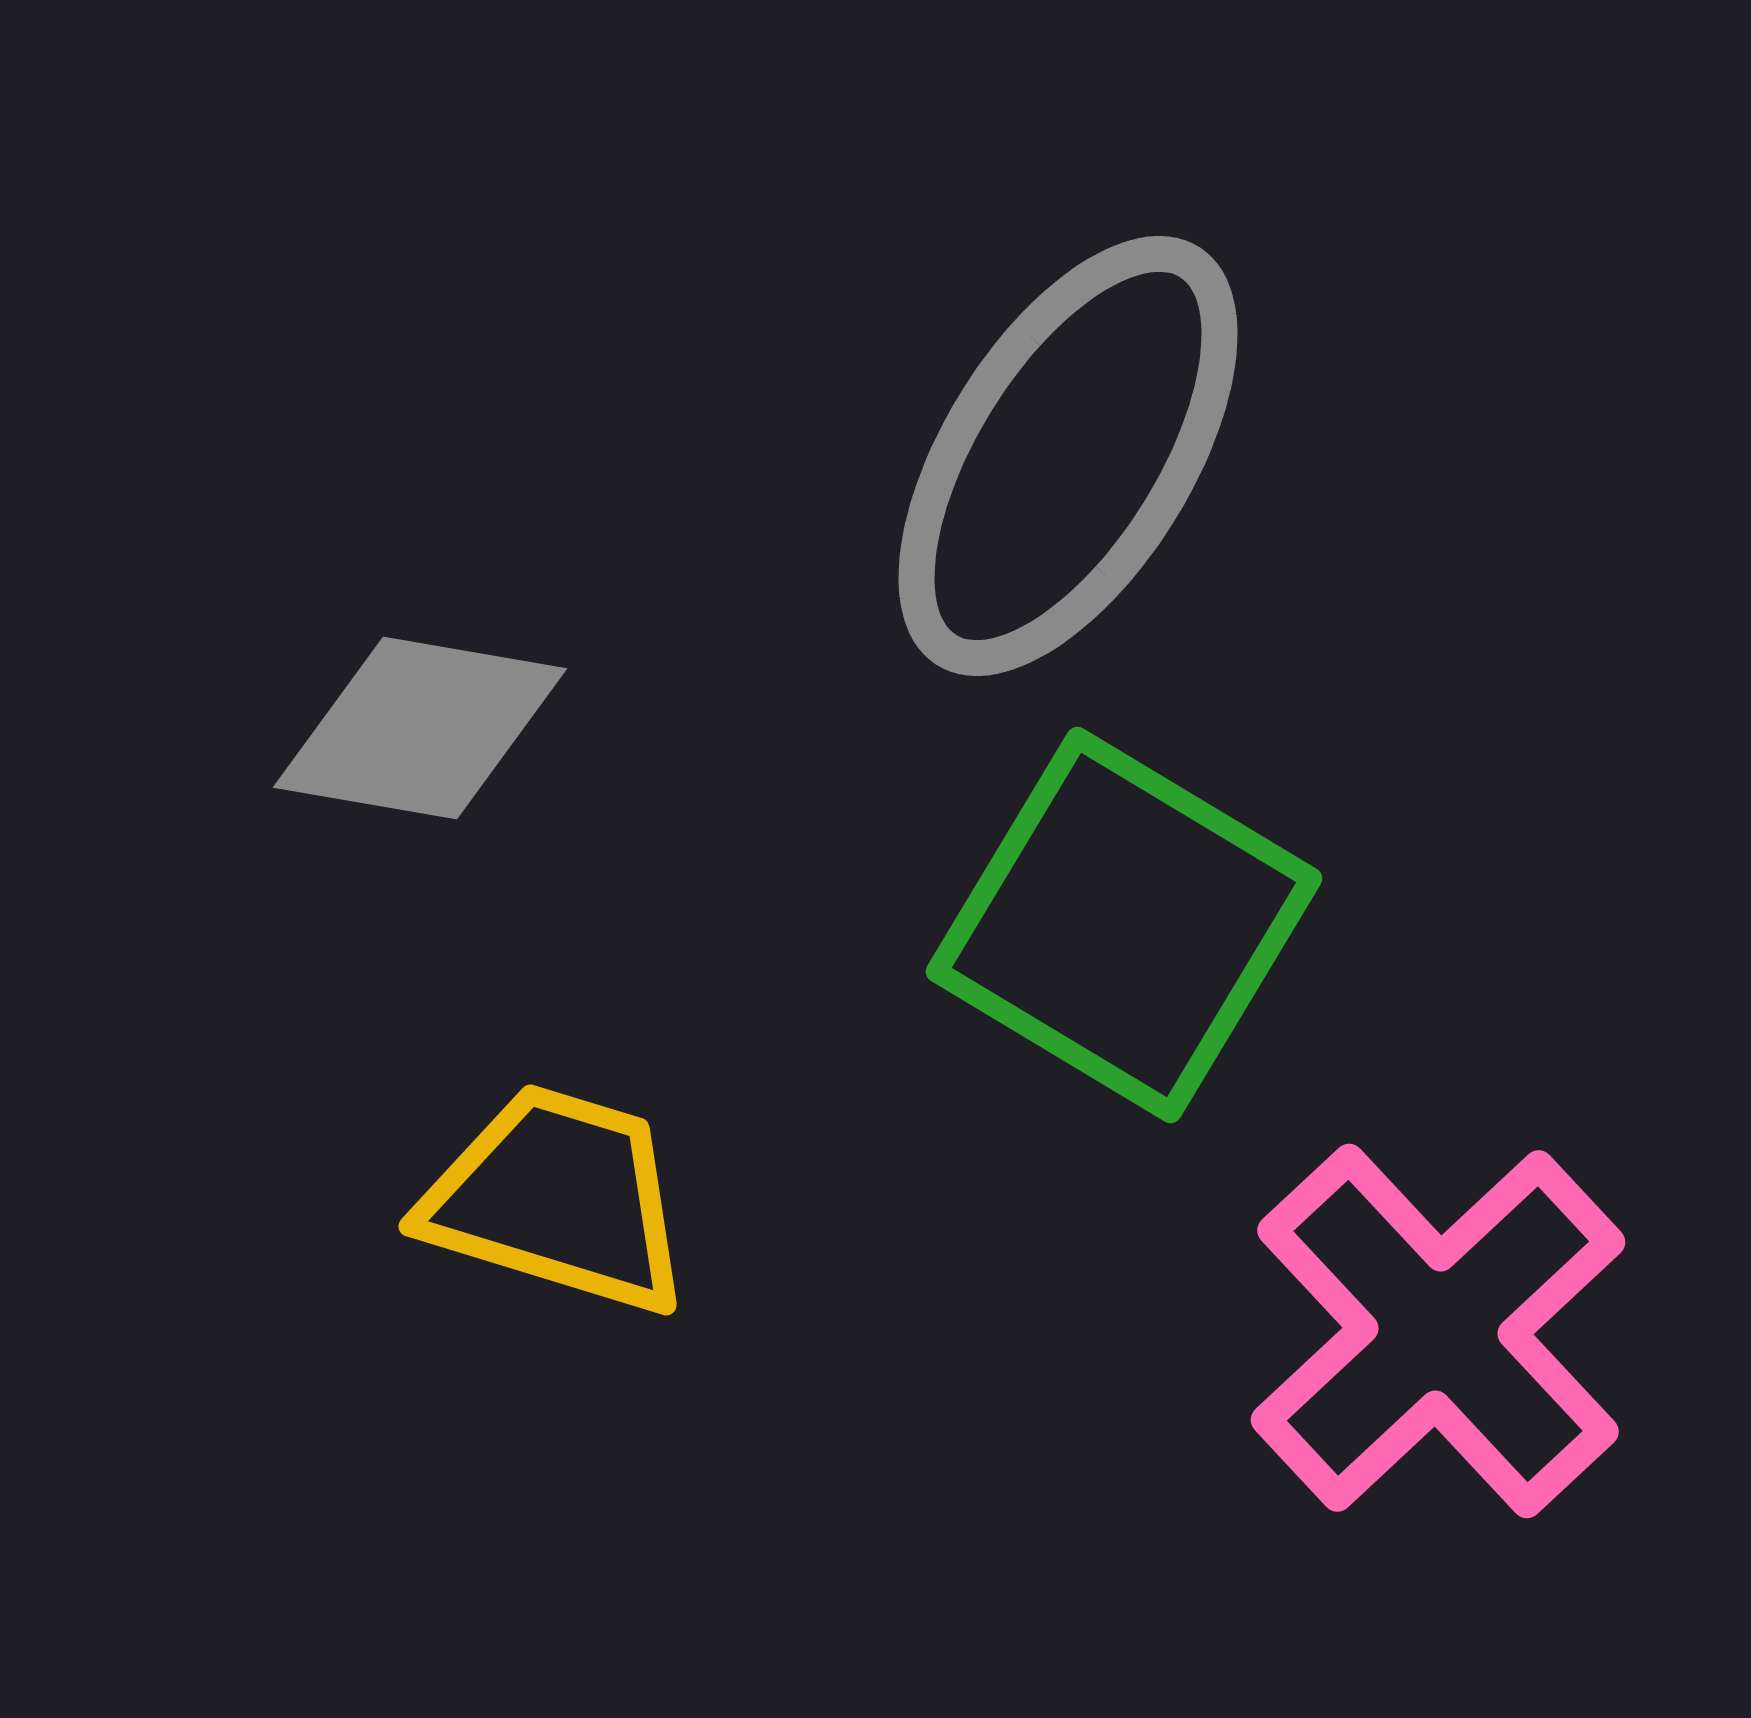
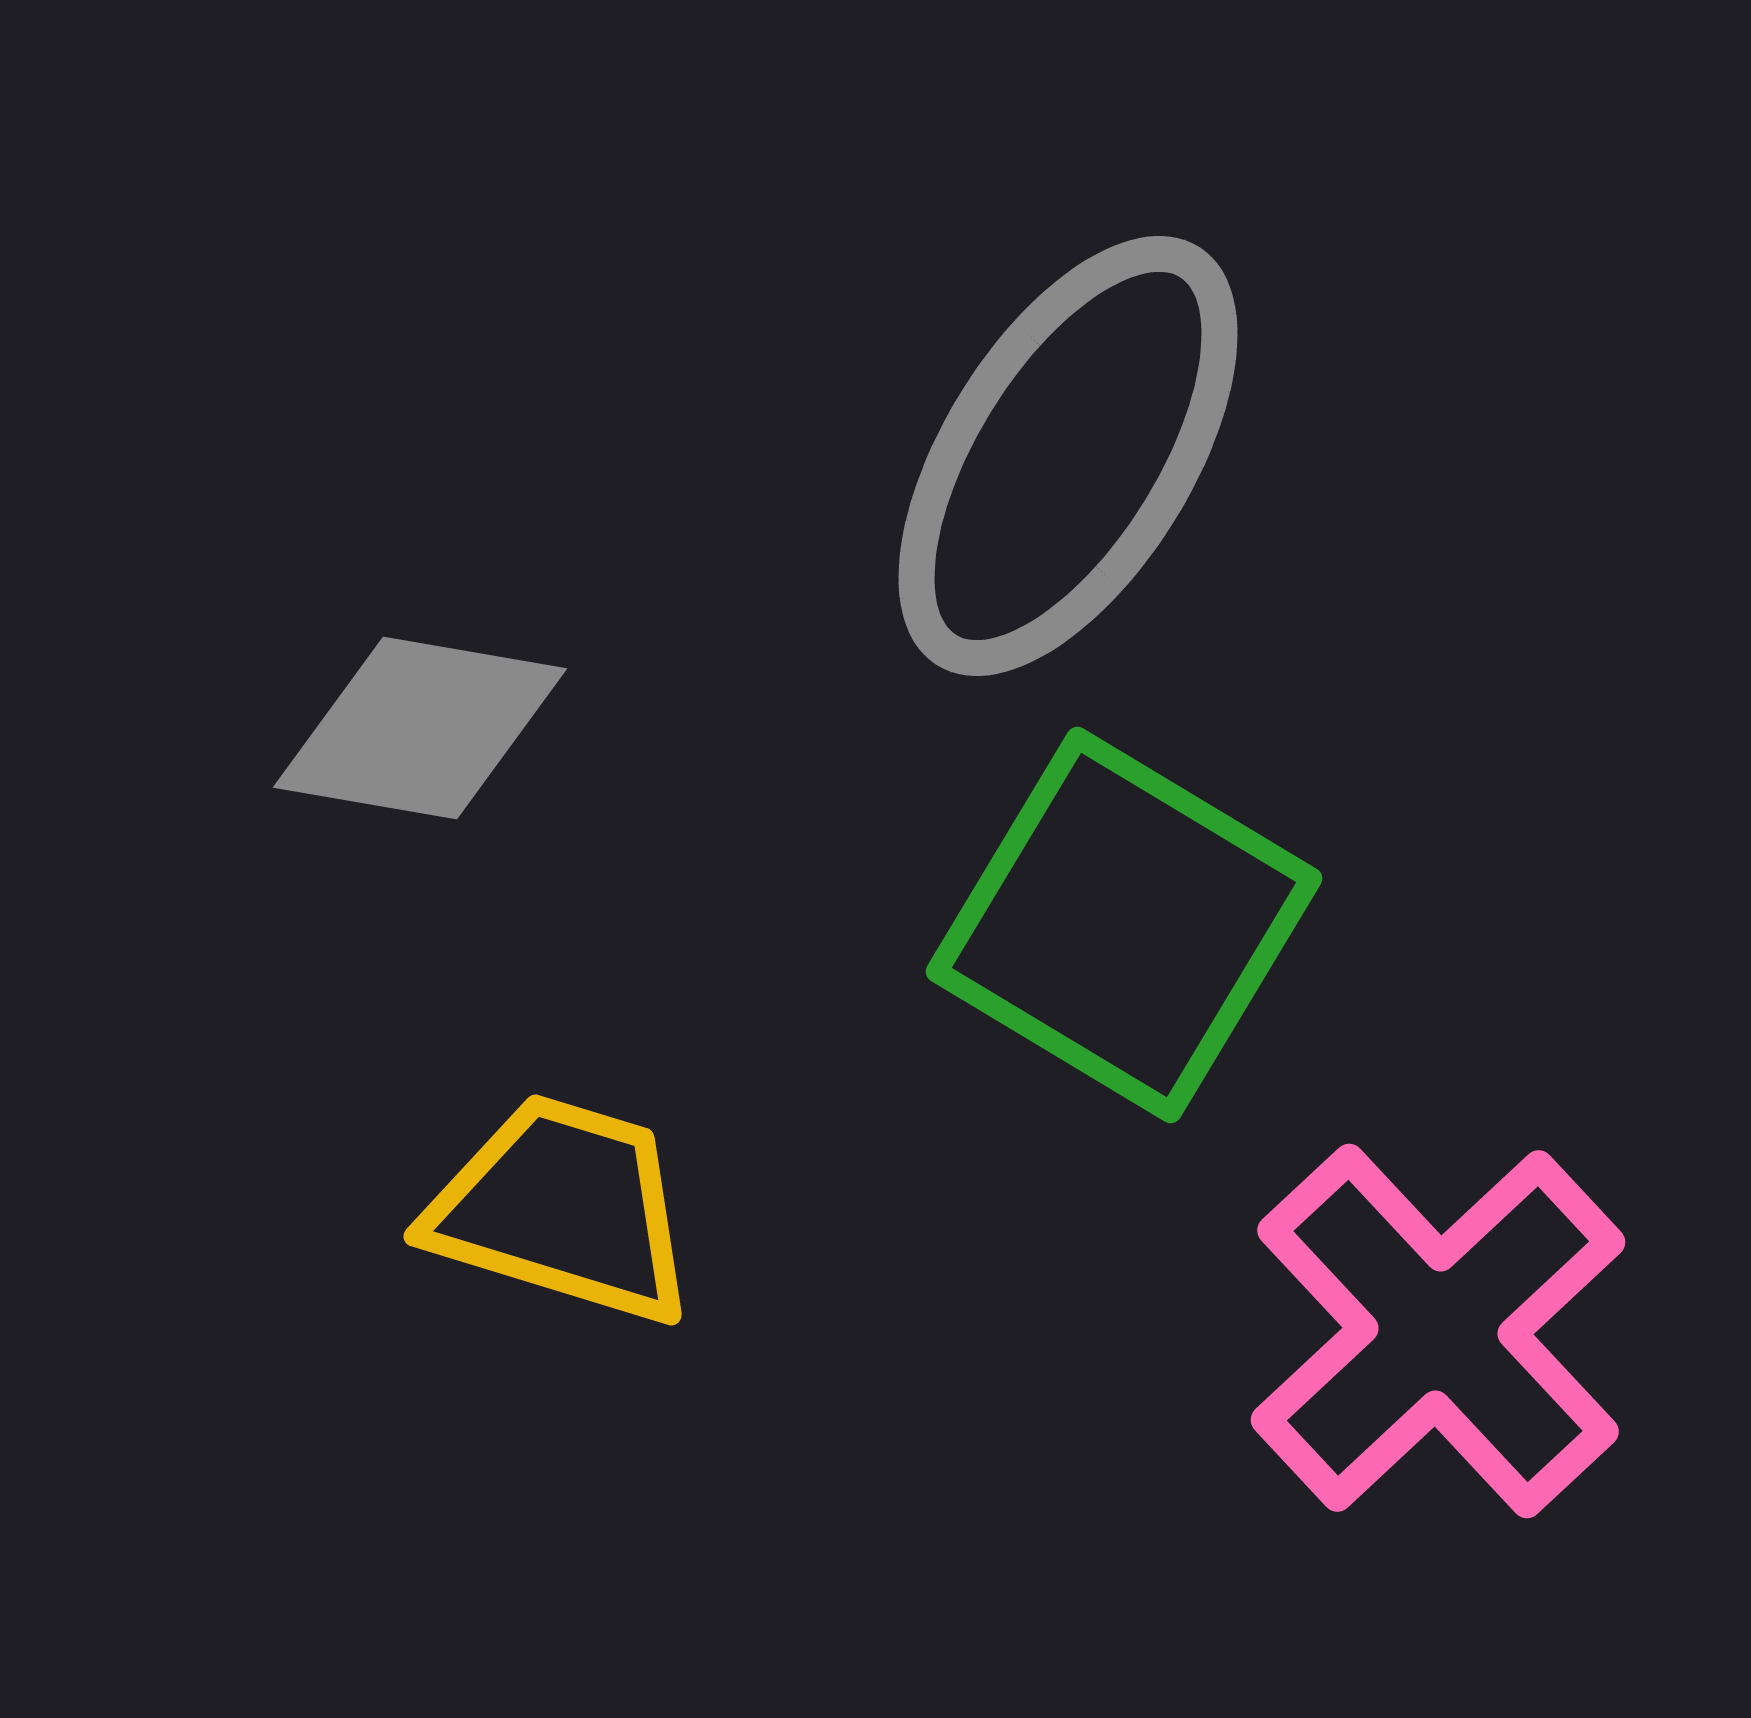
yellow trapezoid: moved 5 px right, 10 px down
